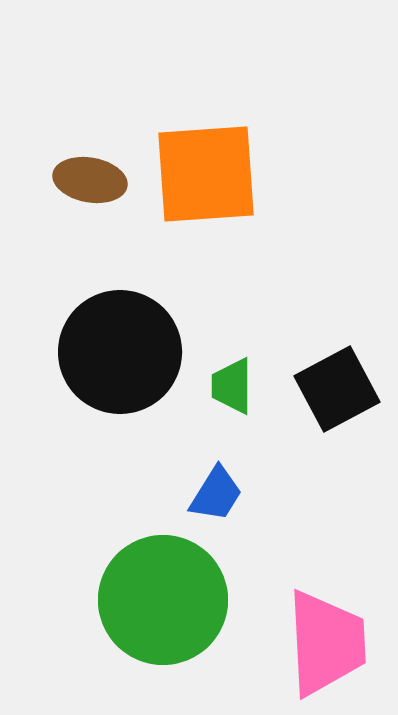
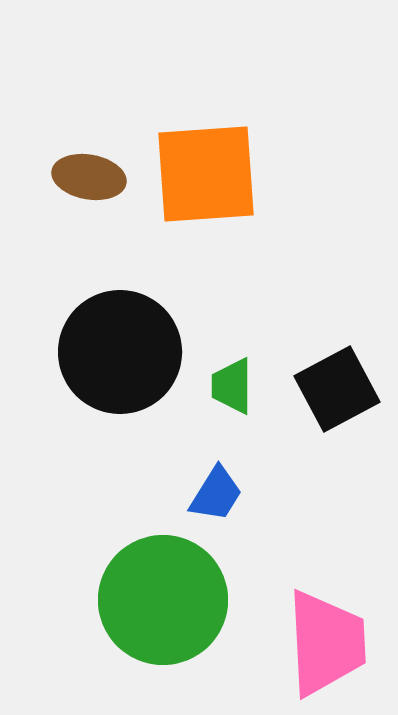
brown ellipse: moved 1 px left, 3 px up
